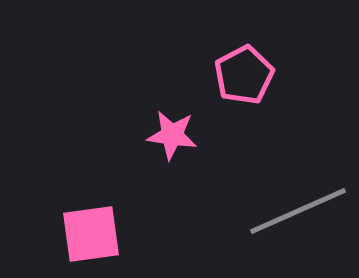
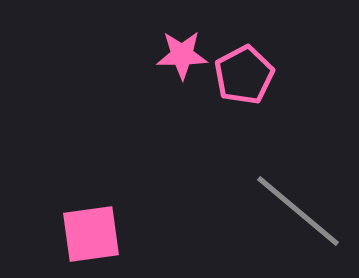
pink star: moved 10 px right, 80 px up; rotated 9 degrees counterclockwise
gray line: rotated 64 degrees clockwise
